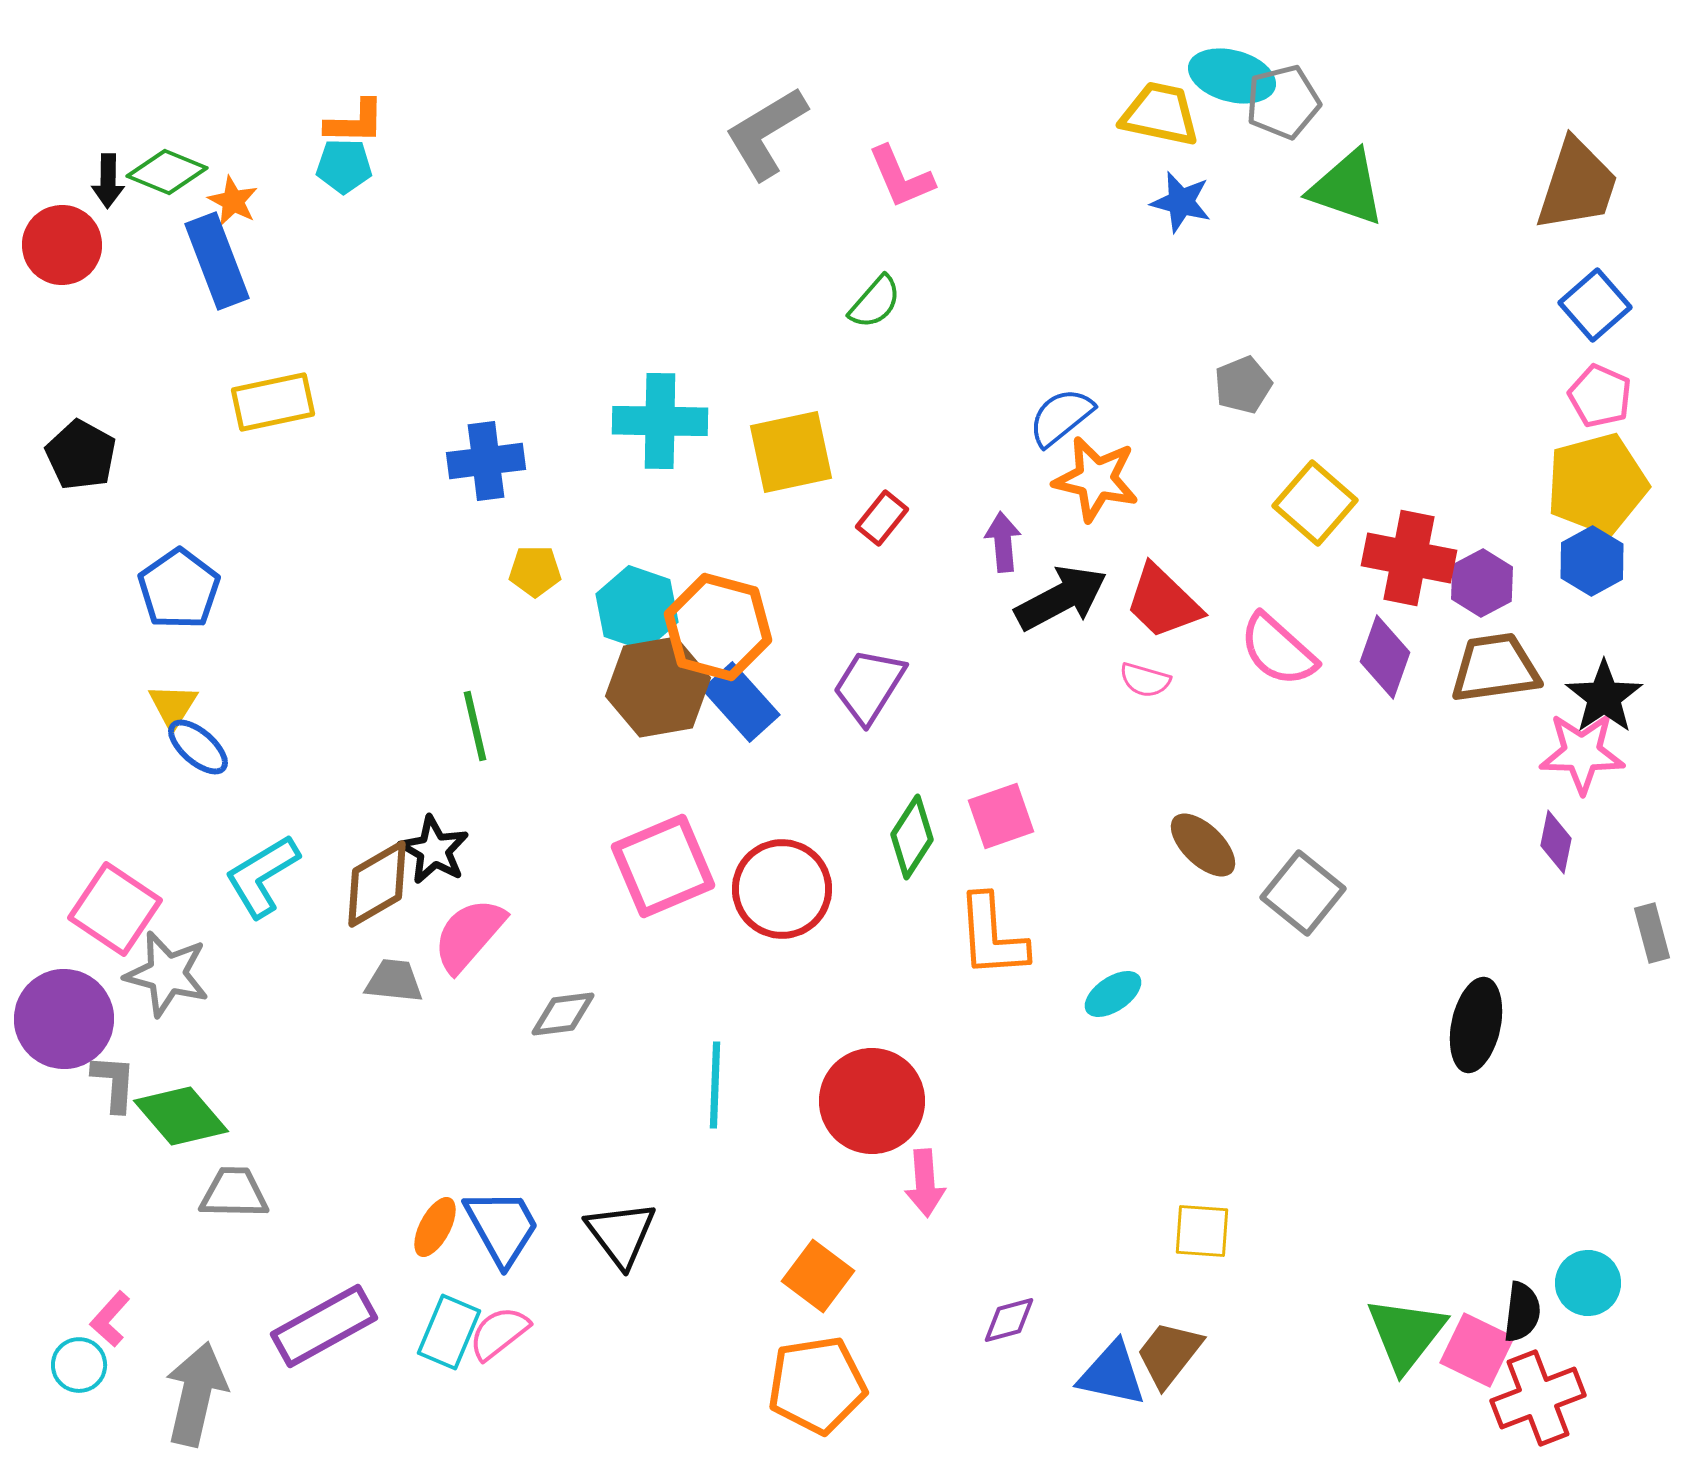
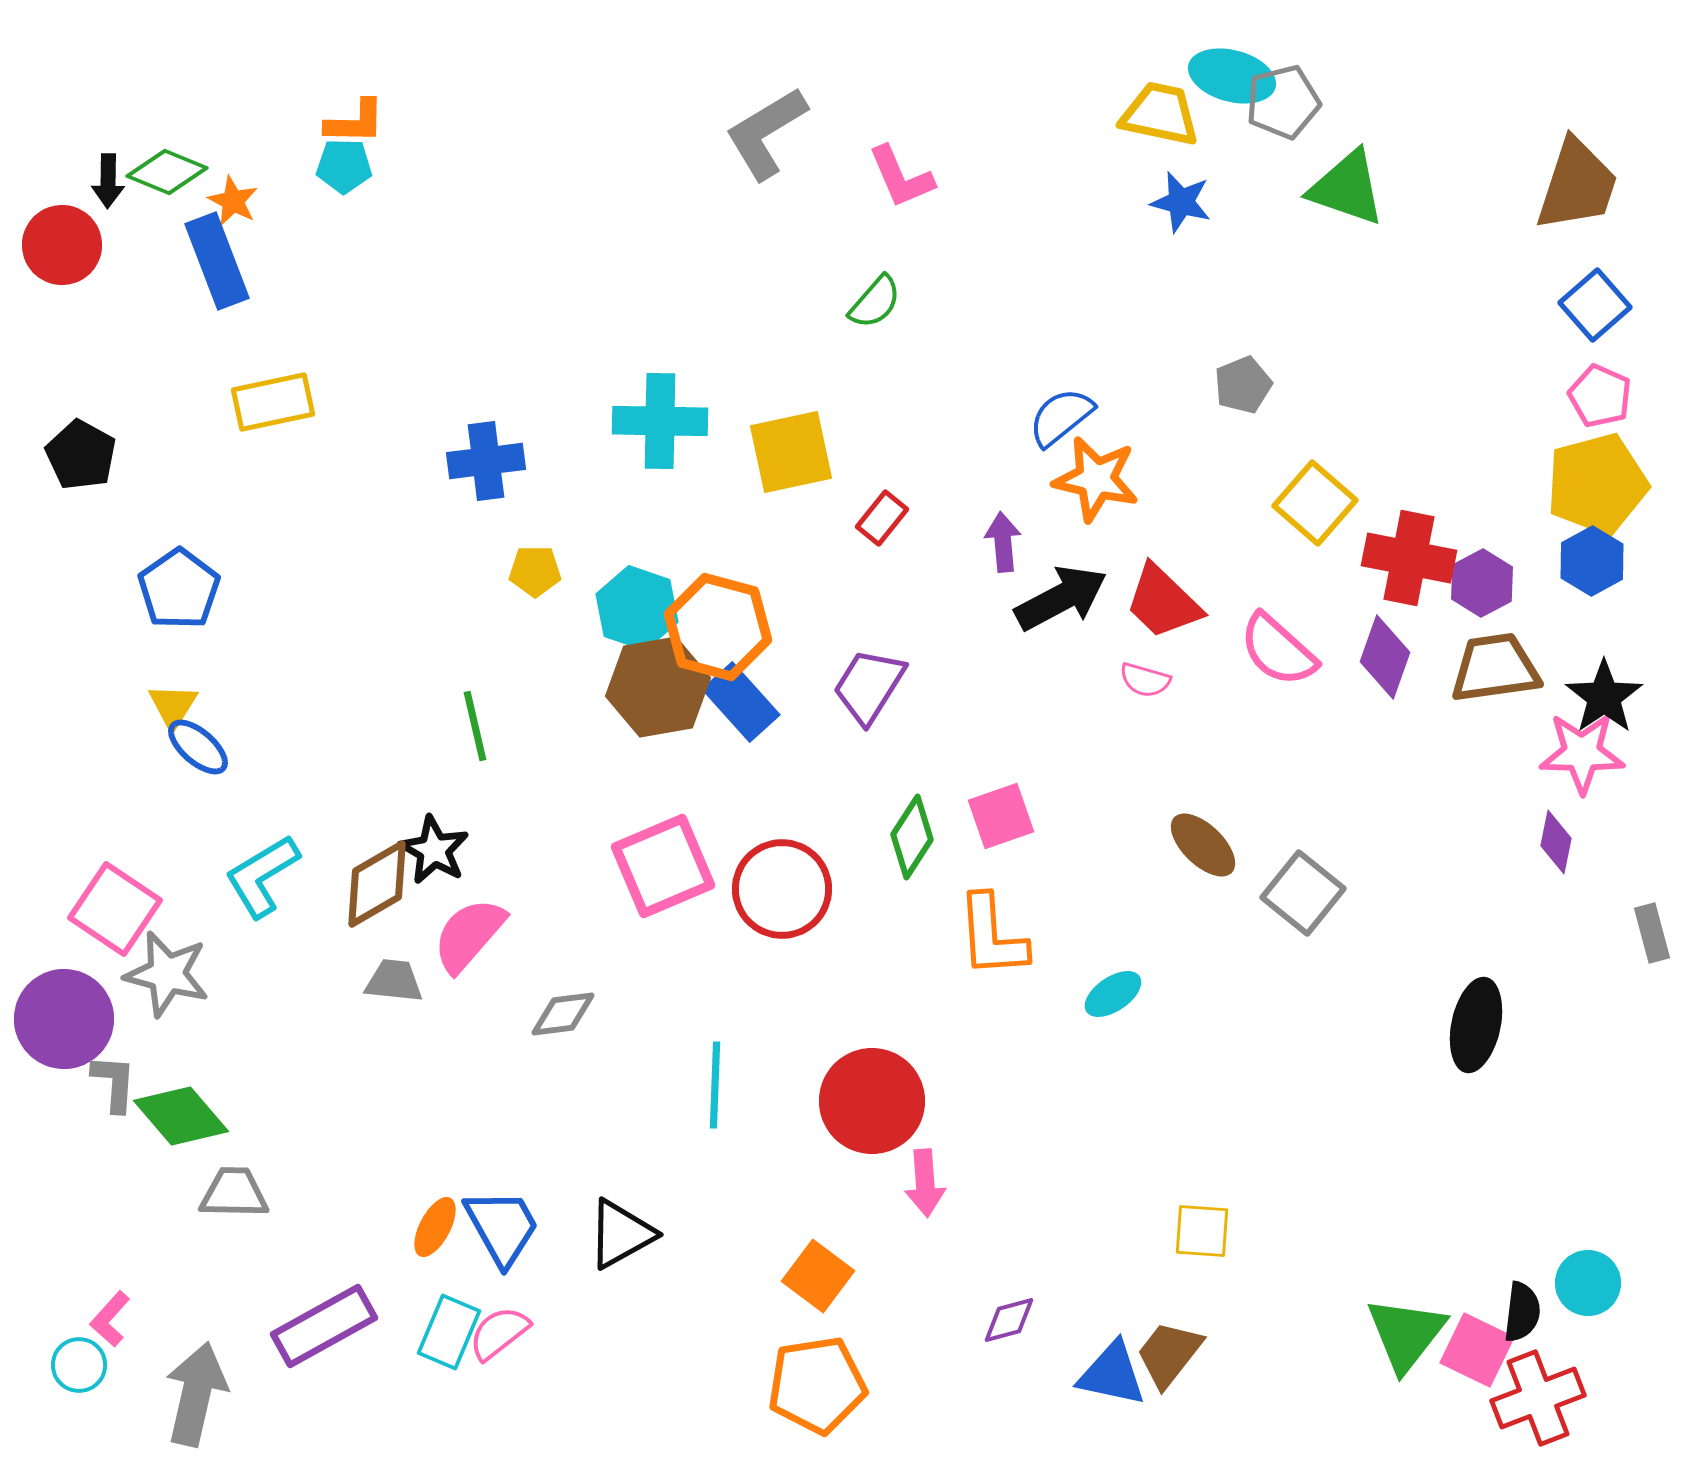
black triangle at (621, 1234): rotated 38 degrees clockwise
